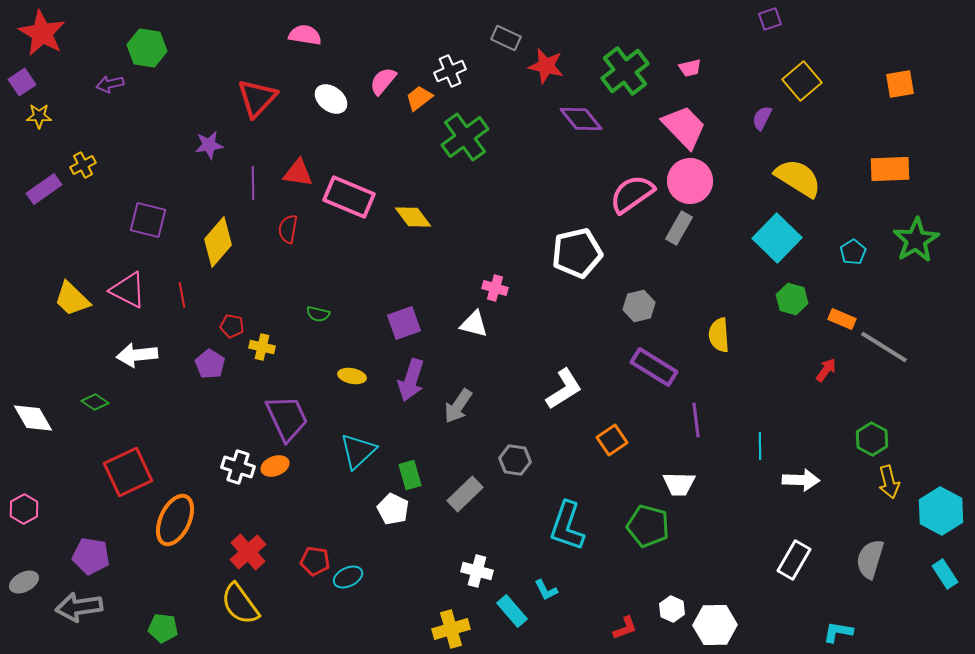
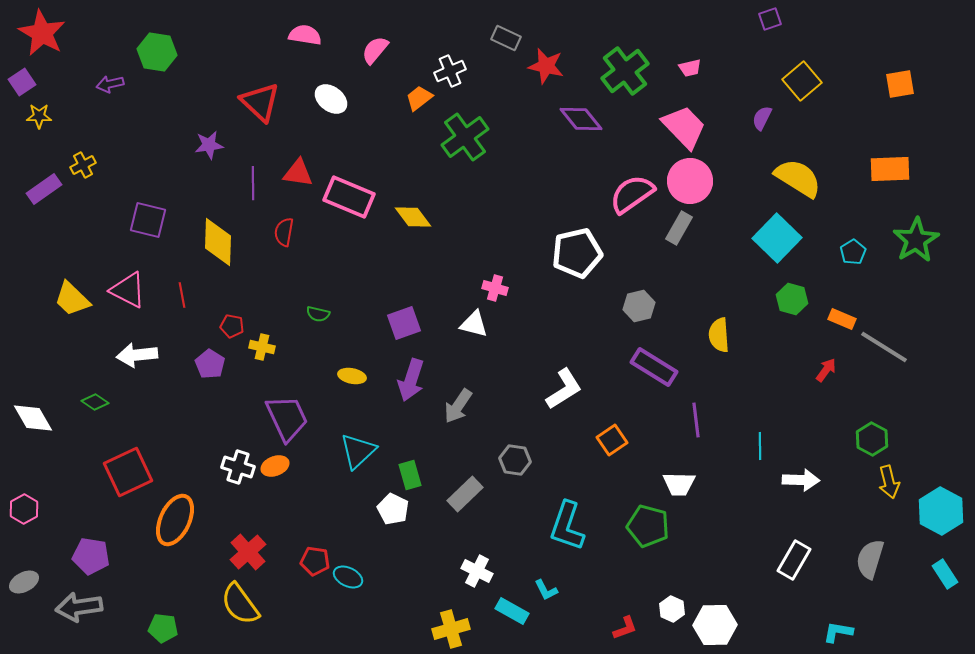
green hexagon at (147, 48): moved 10 px right, 4 px down
pink semicircle at (383, 81): moved 8 px left, 31 px up
red triangle at (257, 98): moved 3 px right, 4 px down; rotated 30 degrees counterclockwise
red semicircle at (288, 229): moved 4 px left, 3 px down
yellow diamond at (218, 242): rotated 39 degrees counterclockwise
white cross at (477, 571): rotated 12 degrees clockwise
cyan ellipse at (348, 577): rotated 52 degrees clockwise
cyan rectangle at (512, 611): rotated 20 degrees counterclockwise
